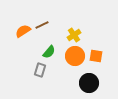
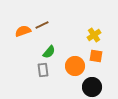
orange semicircle: rotated 14 degrees clockwise
yellow cross: moved 20 px right
orange circle: moved 10 px down
gray rectangle: moved 3 px right; rotated 24 degrees counterclockwise
black circle: moved 3 px right, 4 px down
